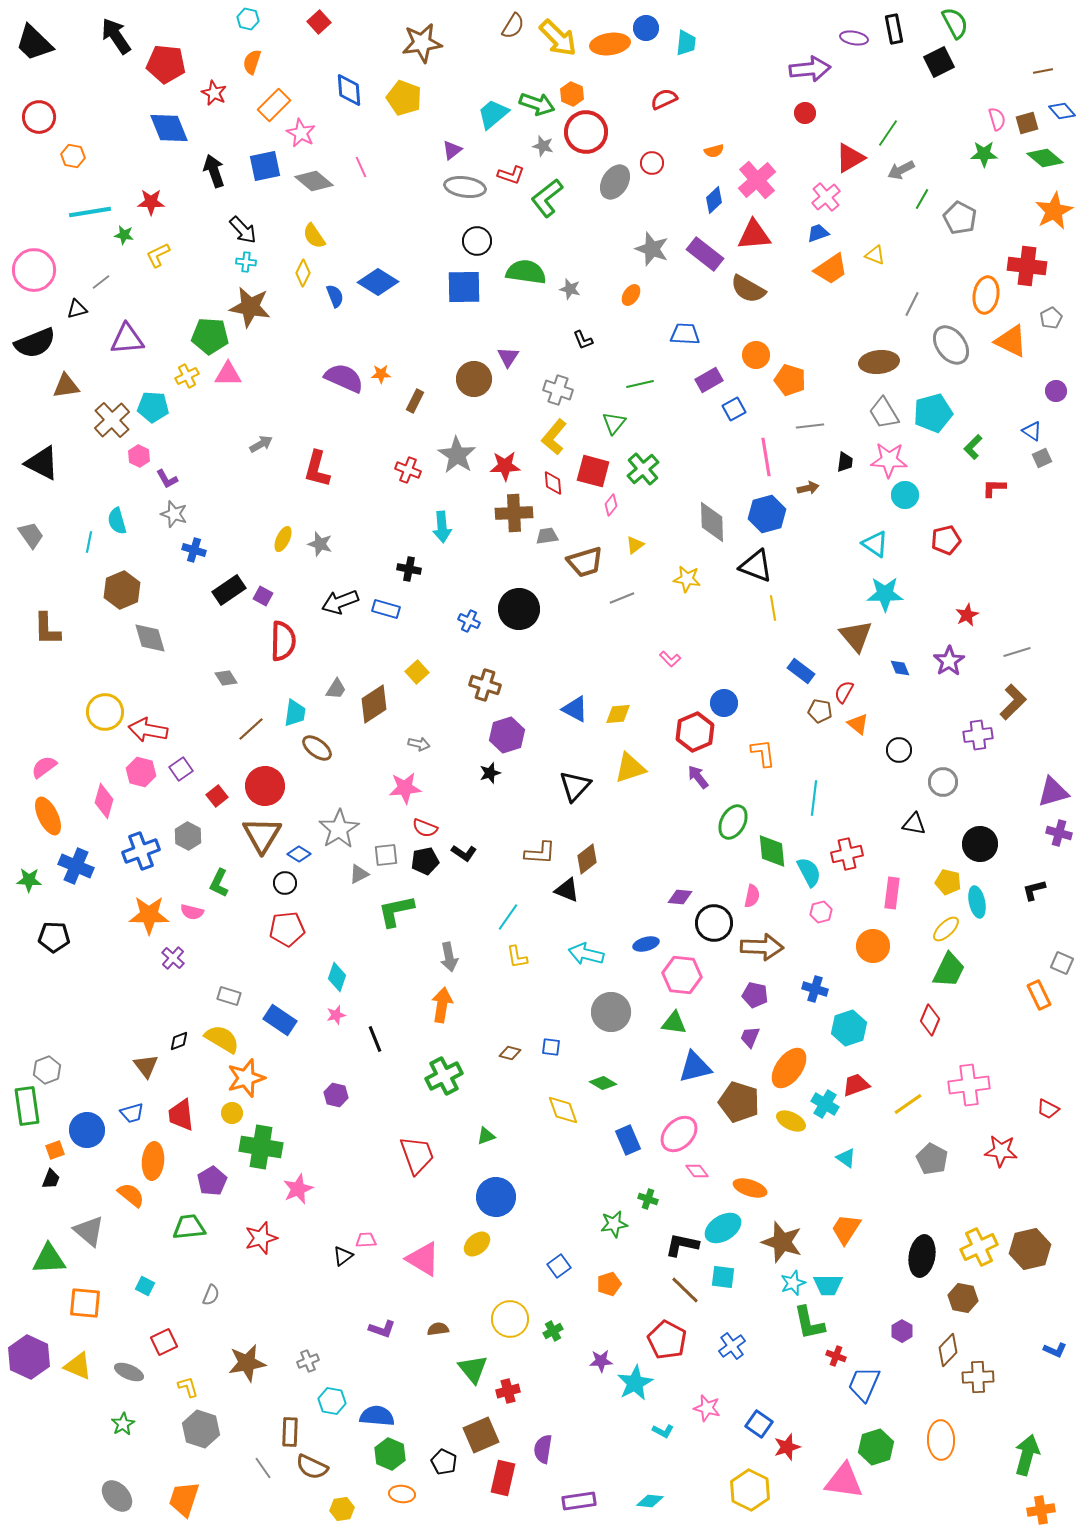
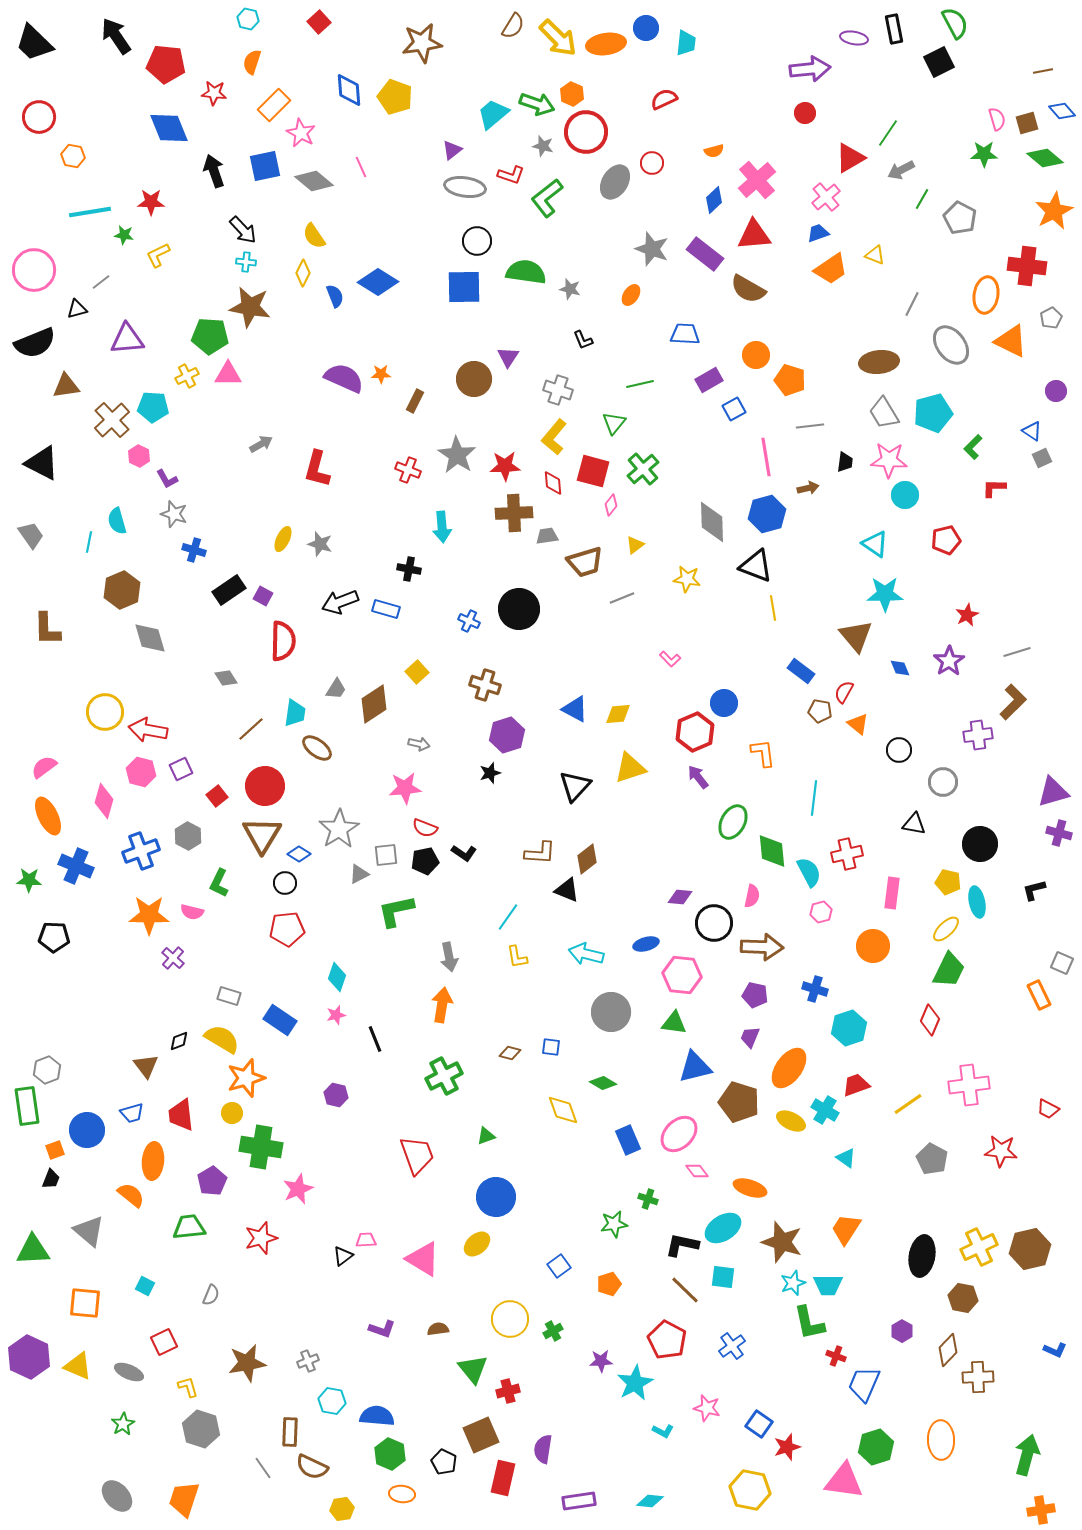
orange ellipse at (610, 44): moved 4 px left
red star at (214, 93): rotated 20 degrees counterclockwise
yellow pentagon at (404, 98): moved 9 px left, 1 px up
purple square at (181, 769): rotated 10 degrees clockwise
cyan cross at (825, 1104): moved 6 px down
green triangle at (49, 1259): moved 16 px left, 9 px up
yellow hexagon at (750, 1490): rotated 15 degrees counterclockwise
